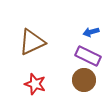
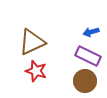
brown circle: moved 1 px right, 1 px down
red star: moved 1 px right, 13 px up
